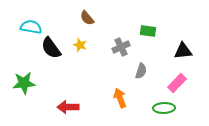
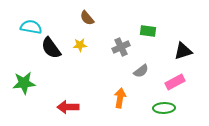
yellow star: rotated 24 degrees counterclockwise
black triangle: rotated 12 degrees counterclockwise
gray semicircle: rotated 35 degrees clockwise
pink rectangle: moved 2 px left, 1 px up; rotated 18 degrees clockwise
orange arrow: rotated 30 degrees clockwise
